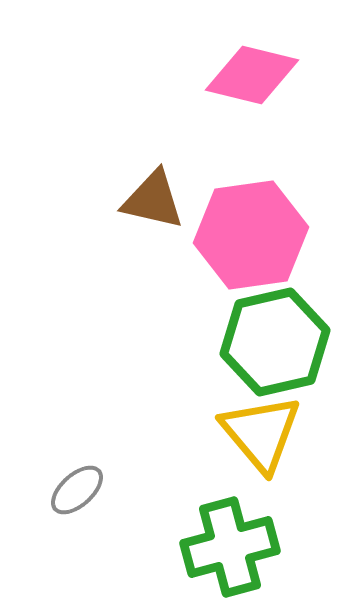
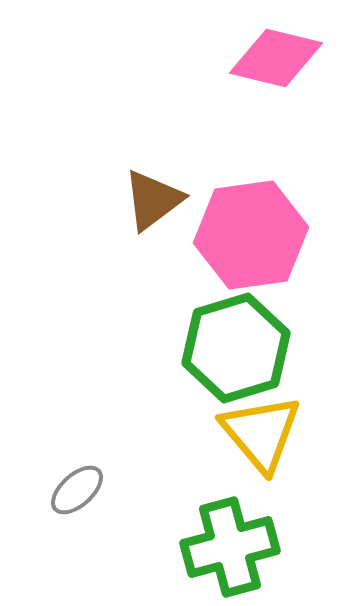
pink diamond: moved 24 px right, 17 px up
brown triangle: rotated 50 degrees counterclockwise
green hexagon: moved 39 px left, 6 px down; rotated 4 degrees counterclockwise
